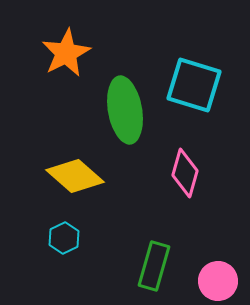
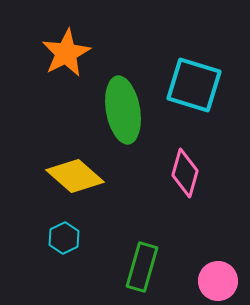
green ellipse: moved 2 px left
green rectangle: moved 12 px left, 1 px down
